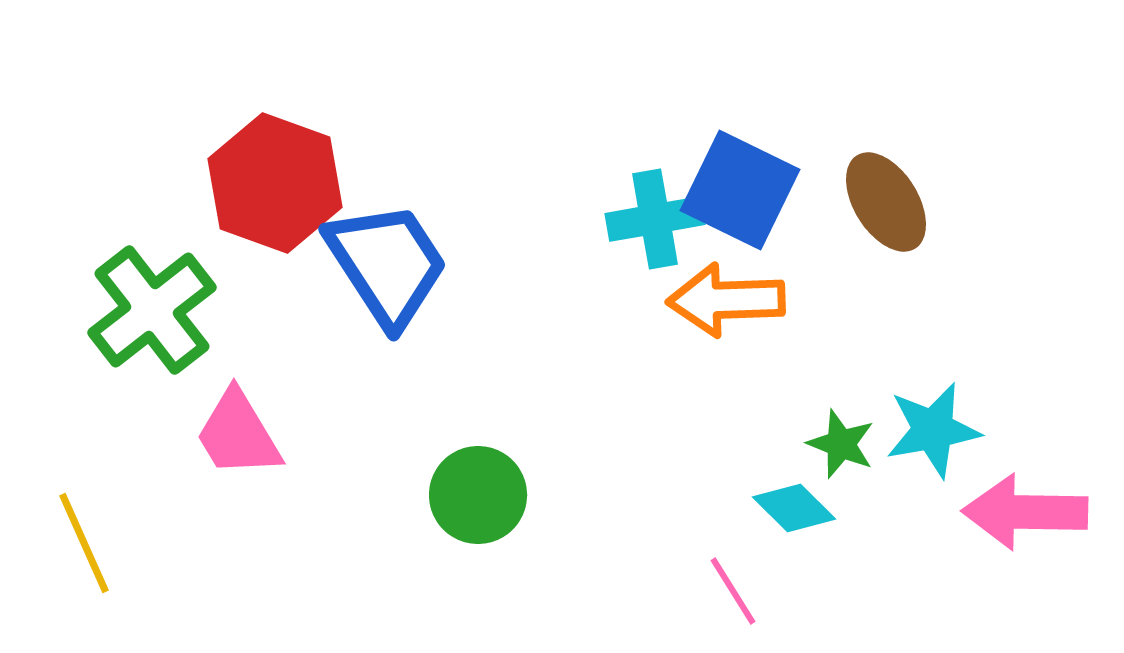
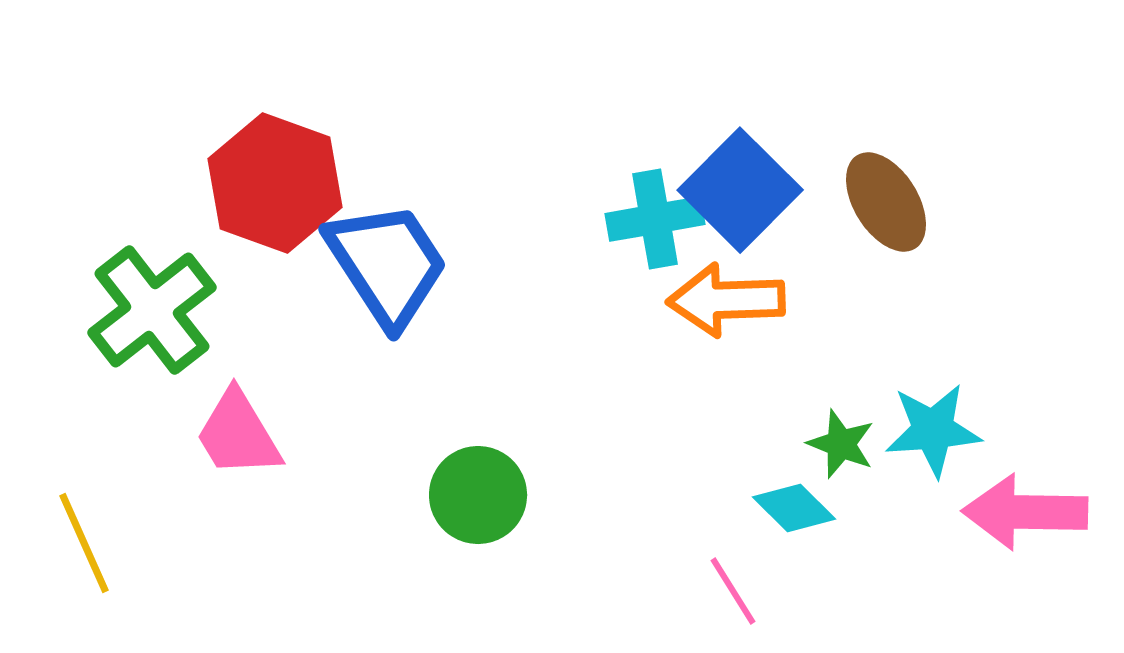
blue square: rotated 19 degrees clockwise
cyan star: rotated 6 degrees clockwise
